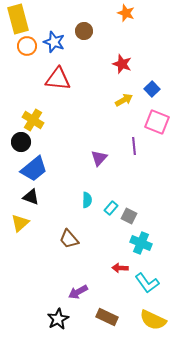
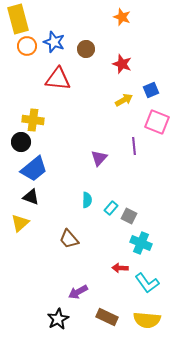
orange star: moved 4 px left, 4 px down
brown circle: moved 2 px right, 18 px down
blue square: moved 1 px left, 1 px down; rotated 21 degrees clockwise
yellow cross: rotated 25 degrees counterclockwise
yellow semicircle: moved 6 px left; rotated 20 degrees counterclockwise
